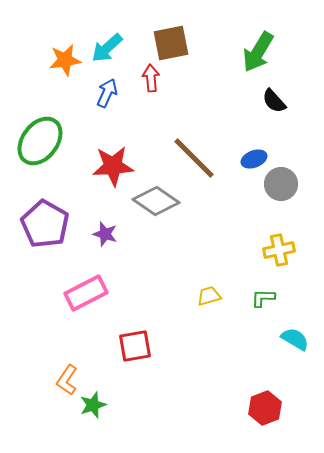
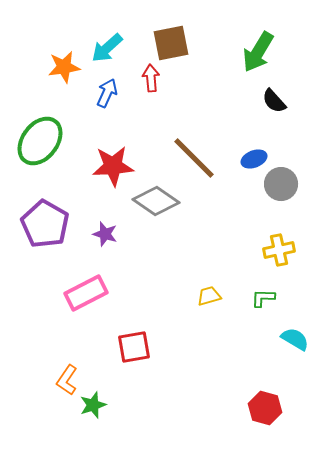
orange star: moved 1 px left, 7 px down
red square: moved 1 px left, 1 px down
red hexagon: rotated 24 degrees counterclockwise
